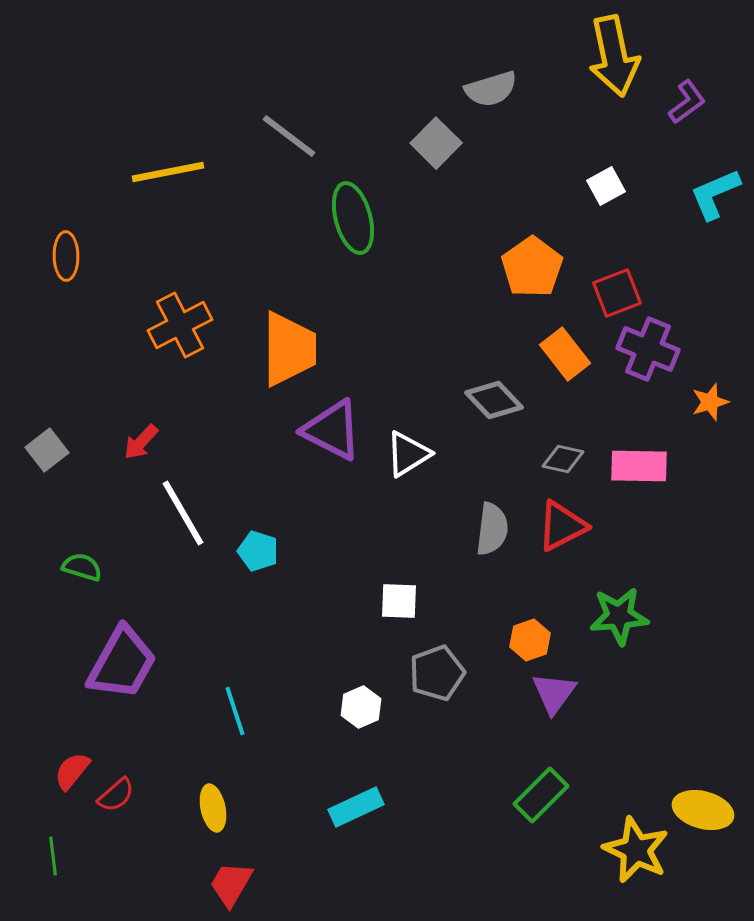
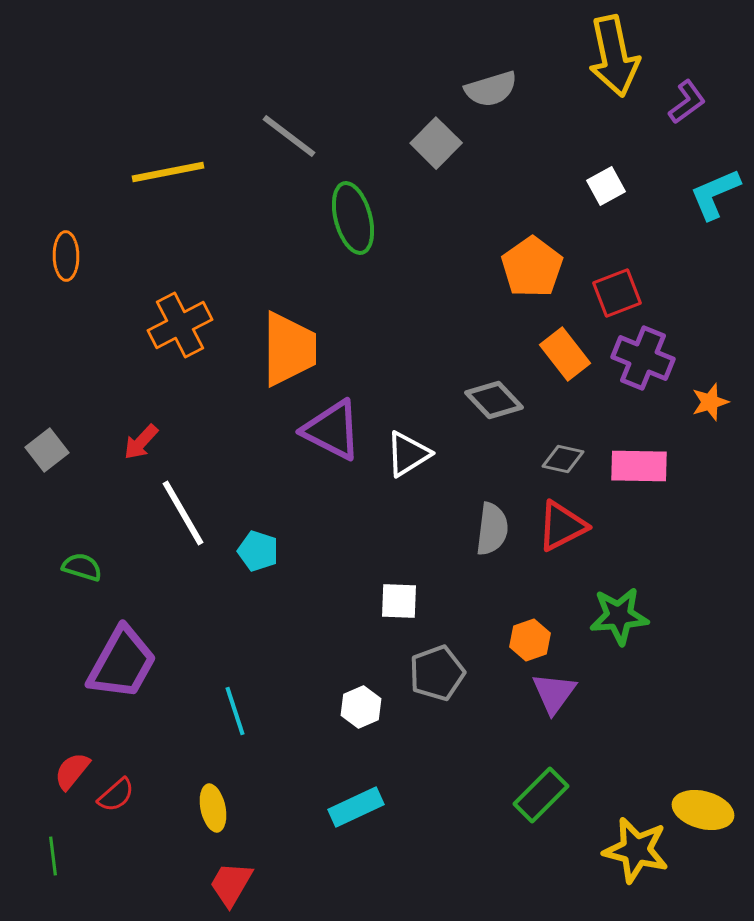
purple cross at (648, 349): moved 5 px left, 9 px down
yellow star at (636, 850): rotated 12 degrees counterclockwise
